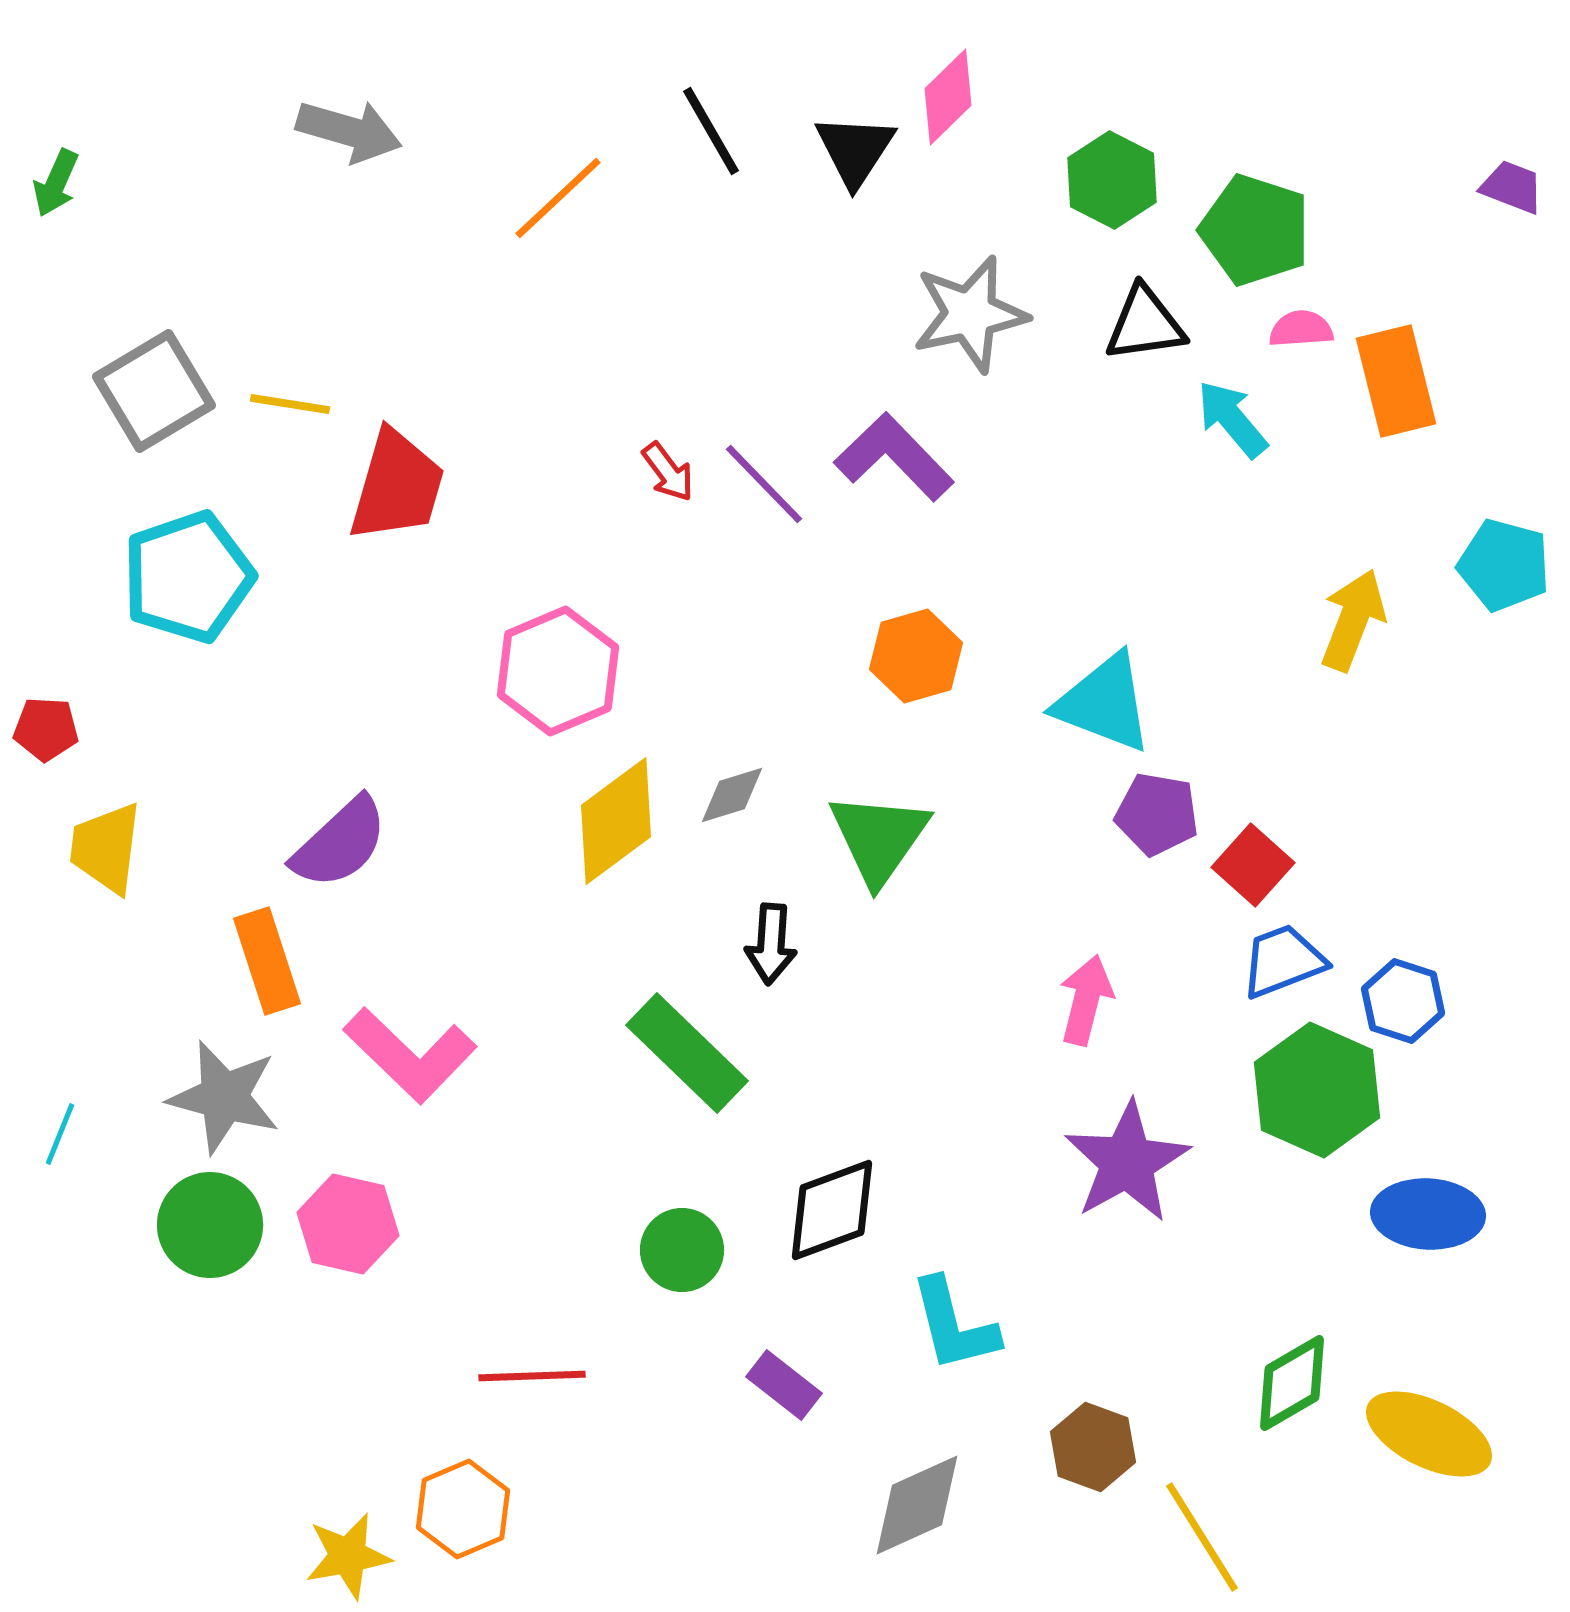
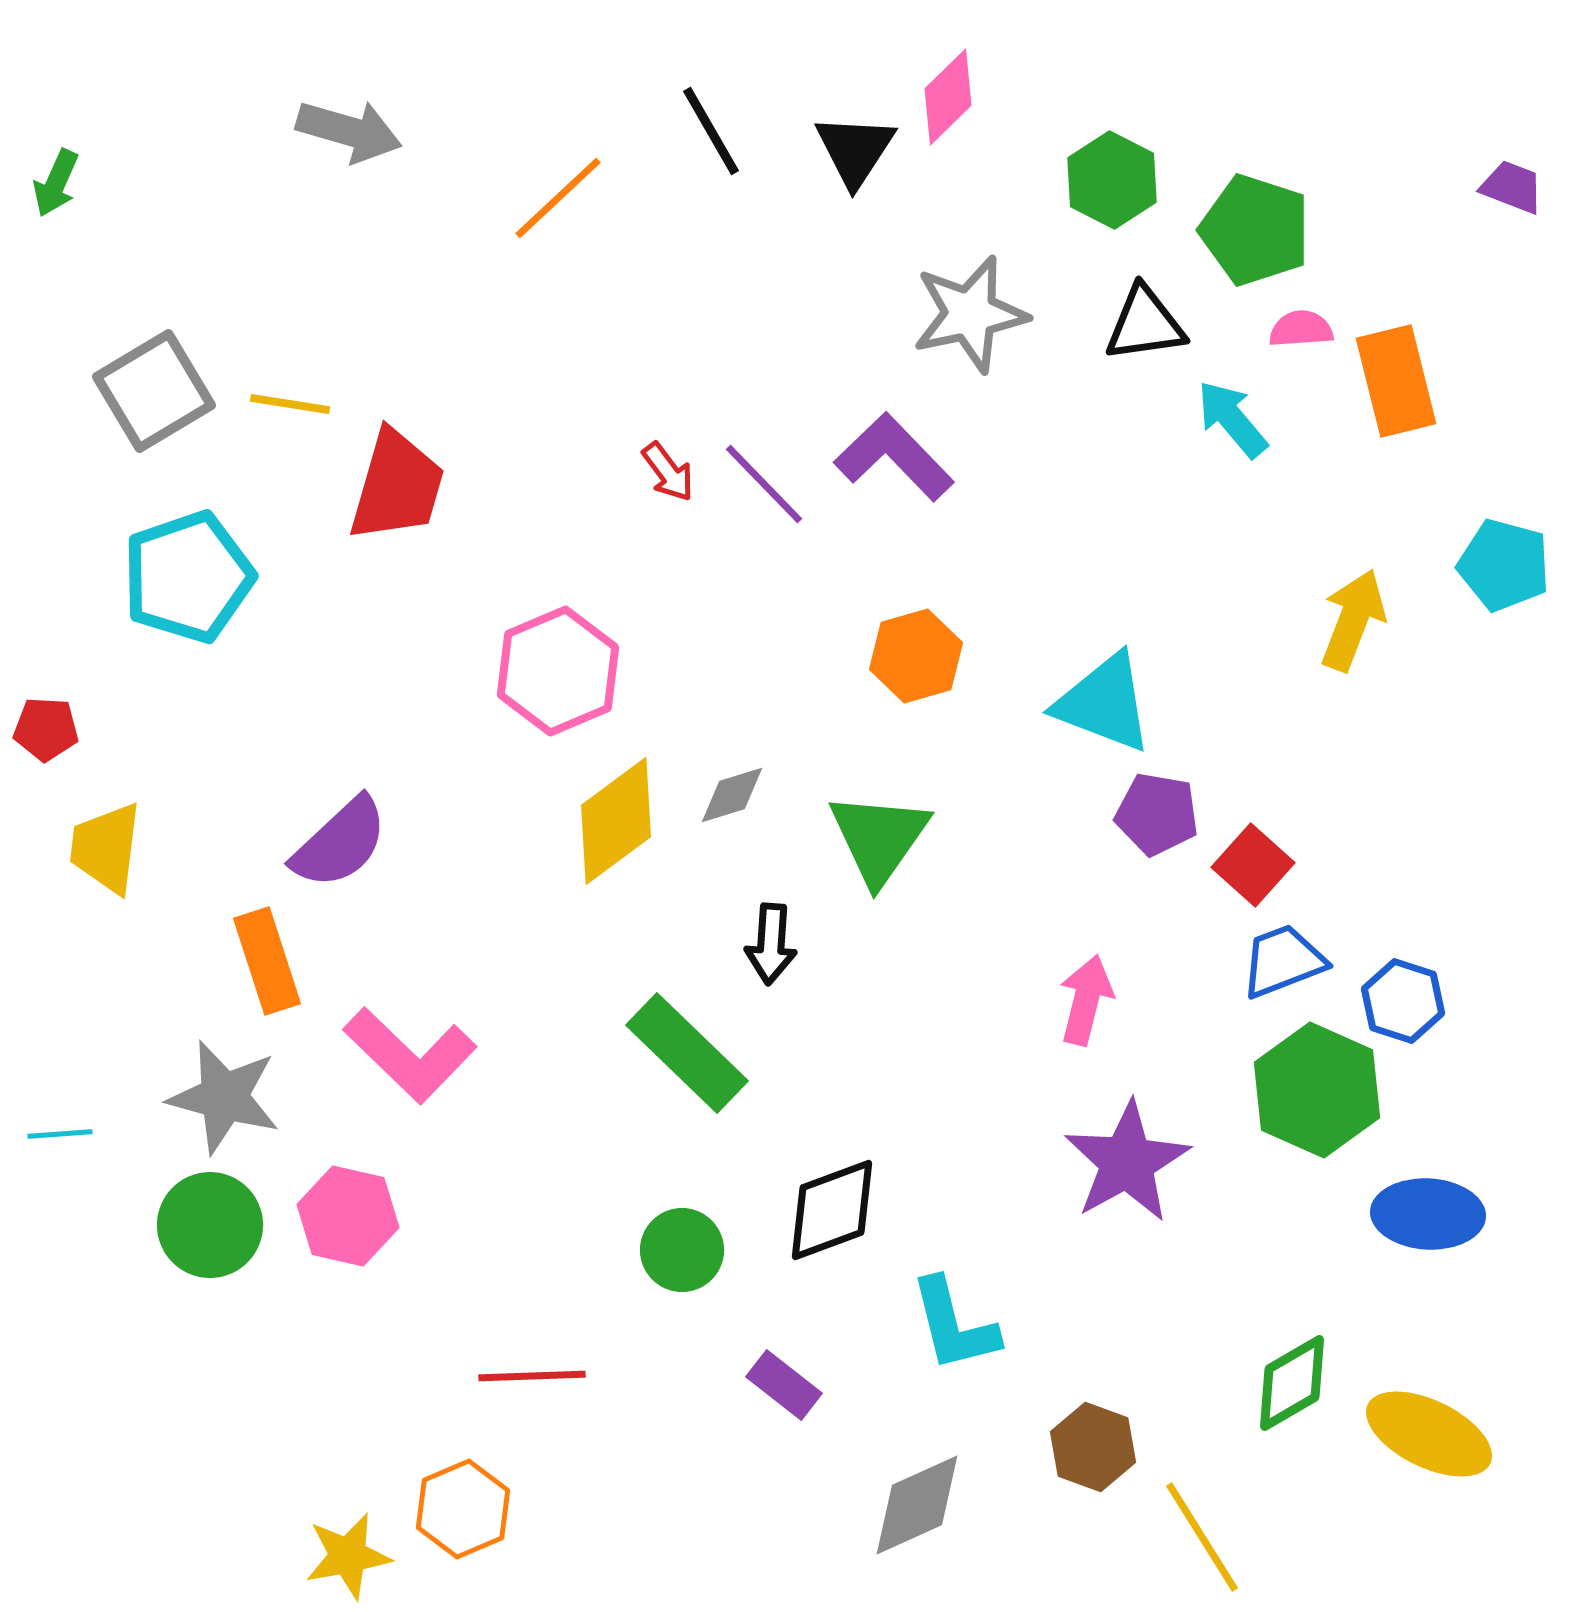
cyan line at (60, 1134): rotated 64 degrees clockwise
pink hexagon at (348, 1224): moved 8 px up
